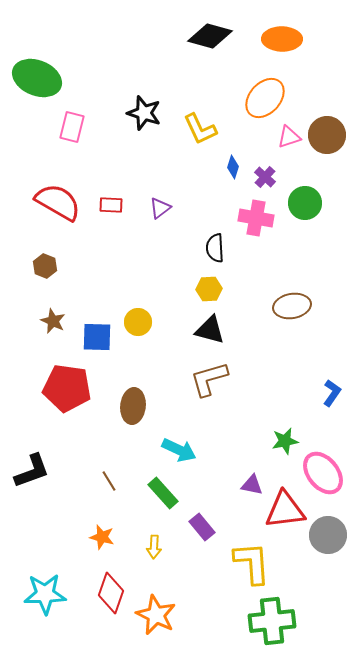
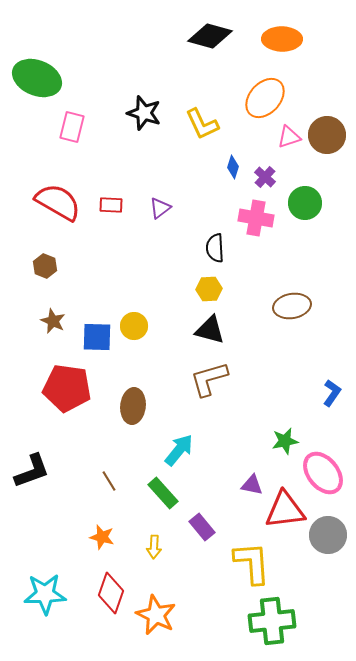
yellow L-shape at (200, 129): moved 2 px right, 5 px up
yellow circle at (138, 322): moved 4 px left, 4 px down
cyan arrow at (179, 450): rotated 76 degrees counterclockwise
